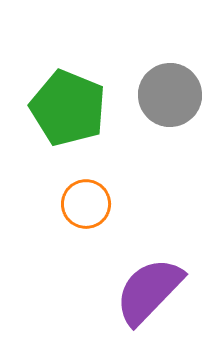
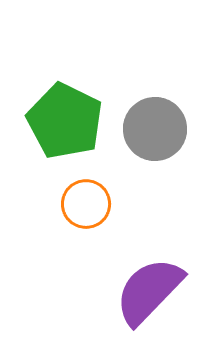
gray circle: moved 15 px left, 34 px down
green pentagon: moved 3 px left, 13 px down; rotated 4 degrees clockwise
